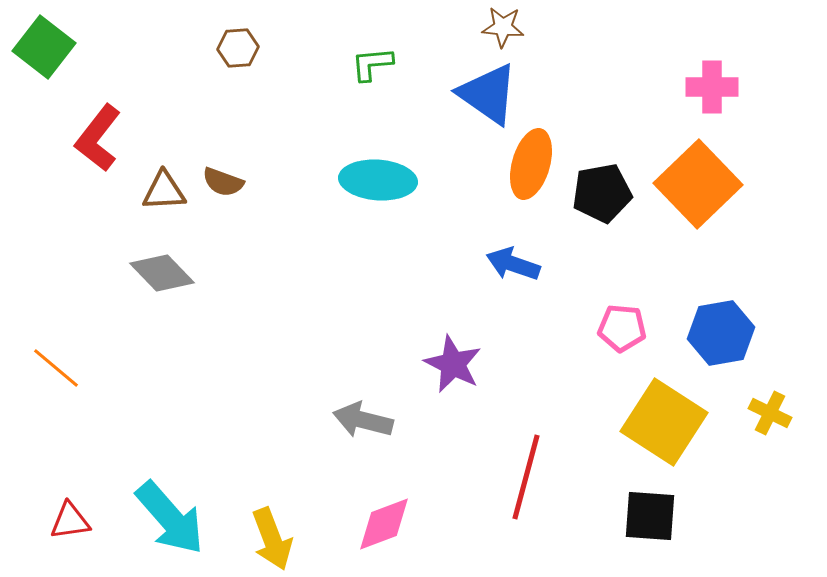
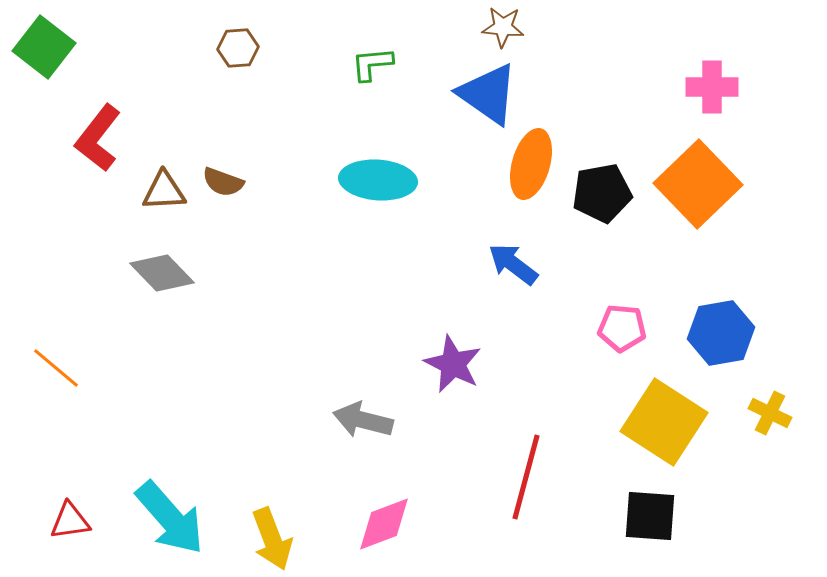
blue arrow: rotated 18 degrees clockwise
